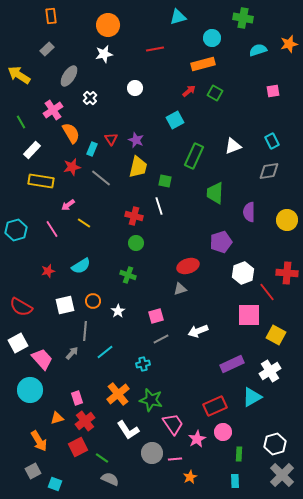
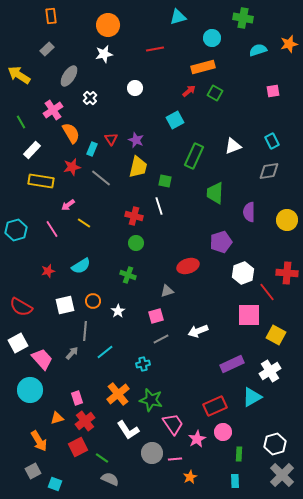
orange rectangle at (203, 64): moved 3 px down
gray triangle at (180, 289): moved 13 px left, 2 px down
